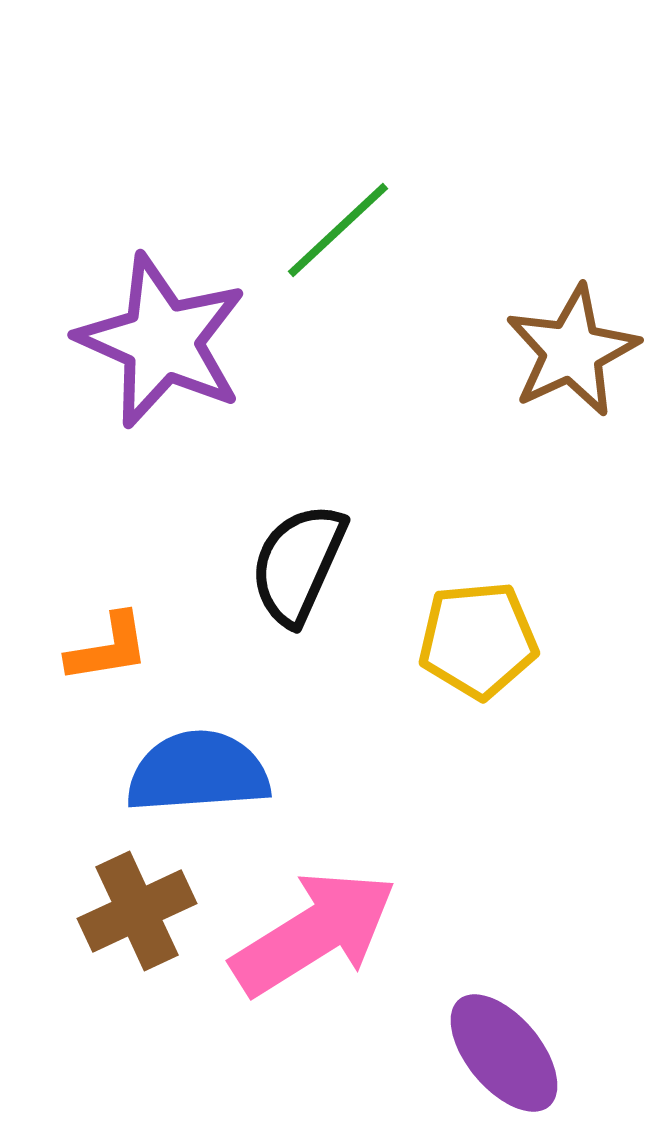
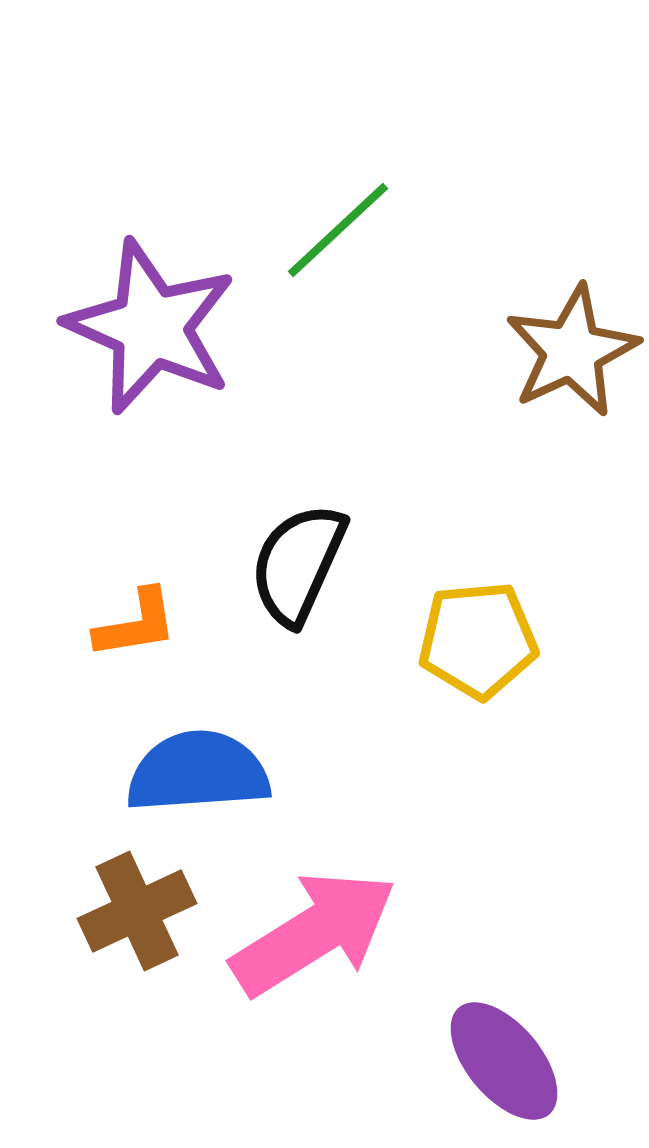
purple star: moved 11 px left, 14 px up
orange L-shape: moved 28 px right, 24 px up
purple ellipse: moved 8 px down
